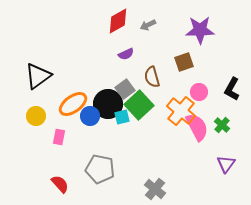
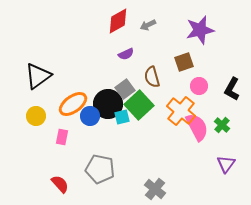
purple star: rotated 12 degrees counterclockwise
pink circle: moved 6 px up
pink rectangle: moved 3 px right
